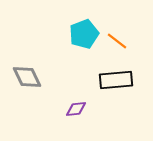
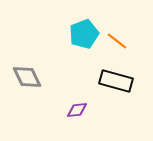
black rectangle: moved 1 px down; rotated 20 degrees clockwise
purple diamond: moved 1 px right, 1 px down
